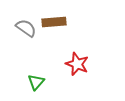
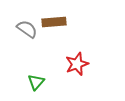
gray semicircle: moved 1 px right, 1 px down
red star: rotated 30 degrees clockwise
